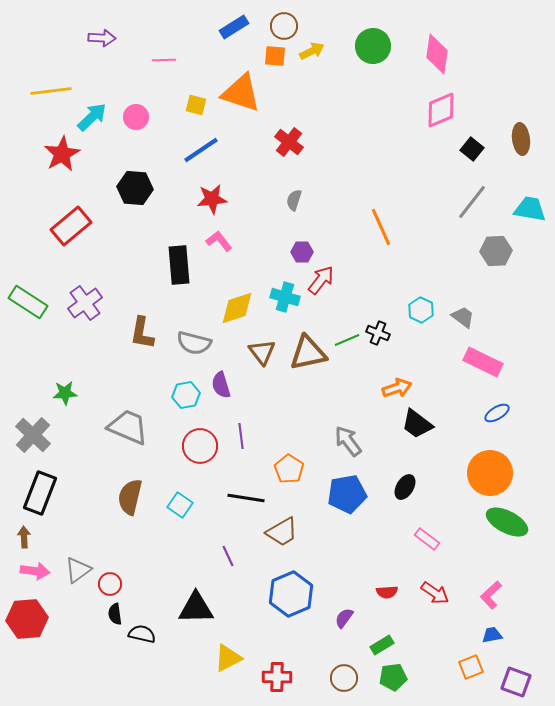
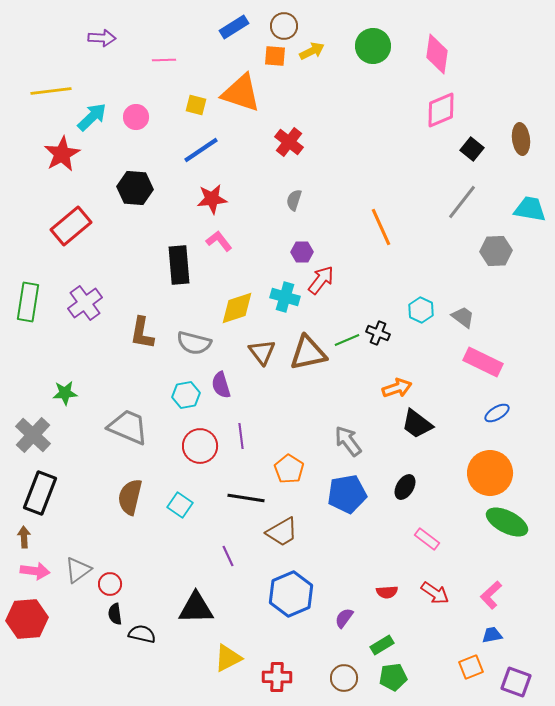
gray line at (472, 202): moved 10 px left
green rectangle at (28, 302): rotated 66 degrees clockwise
